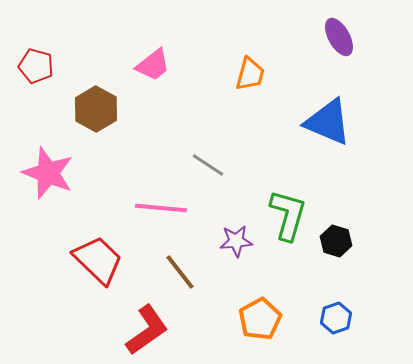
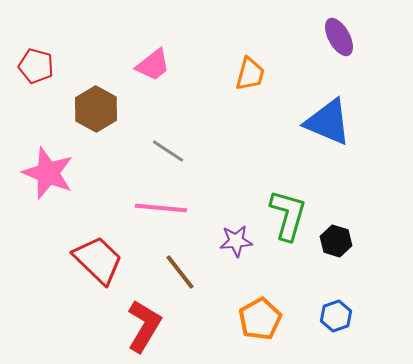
gray line: moved 40 px left, 14 px up
blue hexagon: moved 2 px up
red L-shape: moved 3 px left, 4 px up; rotated 24 degrees counterclockwise
